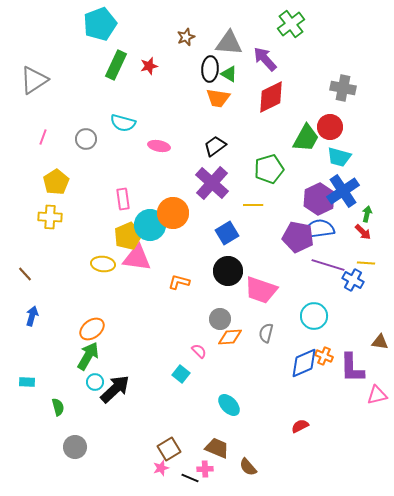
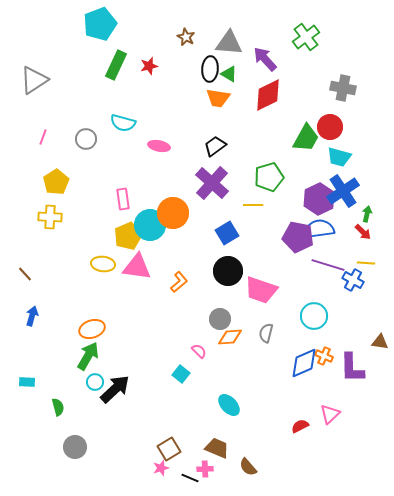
green cross at (291, 24): moved 15 px right, 13 px down
brown star at (186, 37): rotated 24 degrees counterclockwise
red diamond at (271, 97): moved 3 px left, 2 px up
green pentagon at (269, 169): moved 8 px down
pink triangle at (137, 258): moved 9 px down
orange L-shape at (179, 282): rotated 125 degrees clockwise
orange ellipse at (92, 329): rotated 20 degrees clockwise
pink triangle at (377, 395): moved 47 px left, 19 px down; rotated 30 degrees counterclockwise
